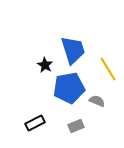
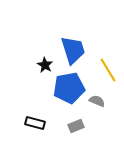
yellow line: moved 1 px down
black rectangle: rotated 42 degrees clockwise
